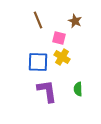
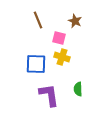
yellow cross: rotated 14 degrees counterclockwise
blue square: moved 2 px left, 2 px down
purple L-shape: moved 2 px right, 4 px down
